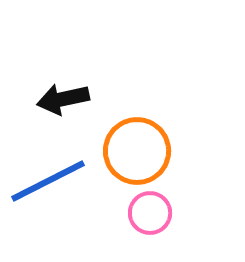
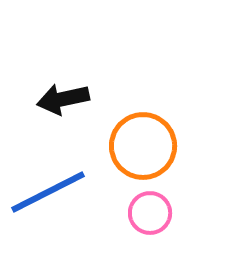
orange circle: moved 6 px right, 5 px up
blue line: moved 11 px down
